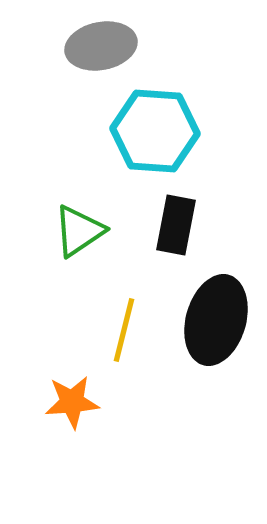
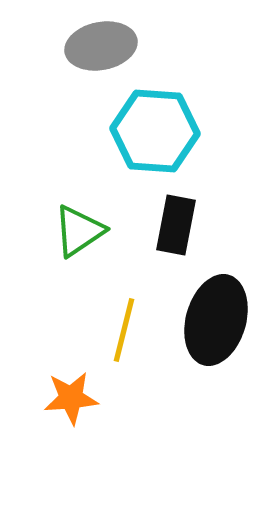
orange star: moved 1 px left, 4 px up
